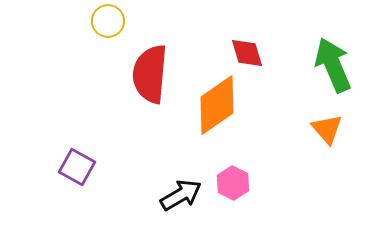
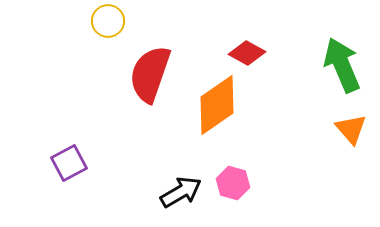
red diamond: rotated 45 degrees counterclockwise
green arrow: moved 9 px right
red semicircle: rotated 14 degrees clockwise
orange triangle: moved 24 px right
purple square: moved 8 px left, 4 px up; rotated 33 degrees clockwise
pink hexagon: rotated 12 degrees counterclockwise
black arrow: moved 3 px up
